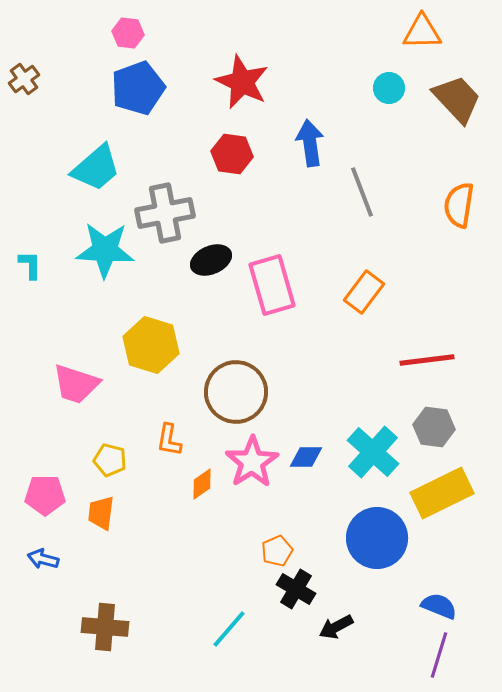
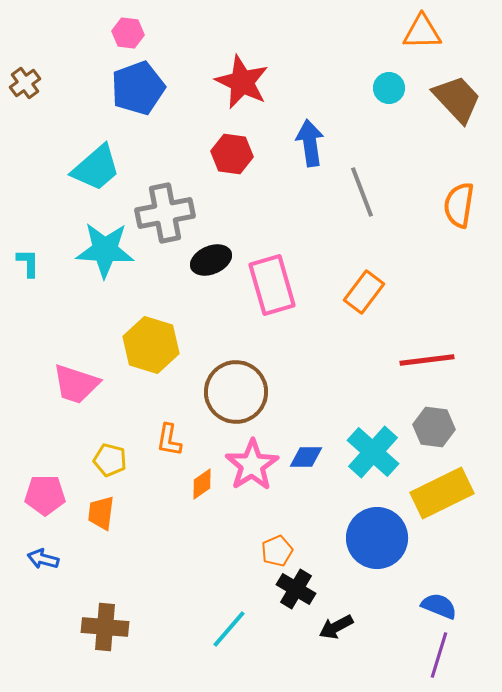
brown cross at (24, 79): moved 1 px right, 4 px down
cyan L-shape at (30, 265): moved 2 px left, 2 px up
pink star at (252, 462): moved 3 px down
